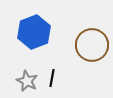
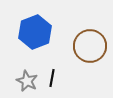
blue hexagon: moved 1 px right
brown circle: moved 2 px left, 1 px down
